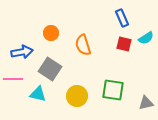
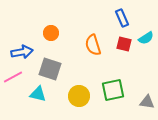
orange semicircle: moved 10 px right
gray square: rotated 15 degrees counterclockwise
pink line: moved 2 px up; rotated 30 degrees counterclockwise
green square: rotated 20 degrees counterclockwise
yellow circle: moved 2 px right
gray triangle: moved 1 px right, 1 px up; rotated 21 degrees clockwise
